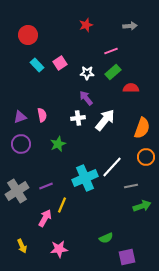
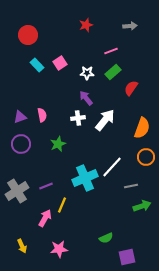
red semicircle: rotated 56 degrees counterclockwise
